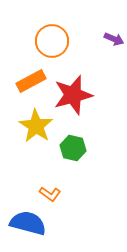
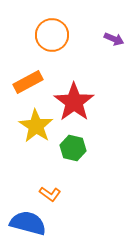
orange circle: moved 6 px up
orange rectangle: moved 3 px left, 1 px down
red star: moved 1 px right, 7 px down; rotated 21 degrees counterclockwise
